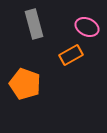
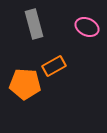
orange rectangle: moved 17 px left, 11 px down
orange pentagon: rotated 16 degrees counterclockwise
